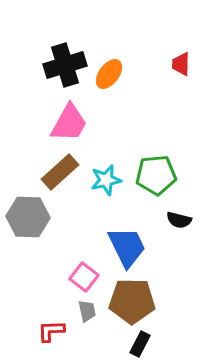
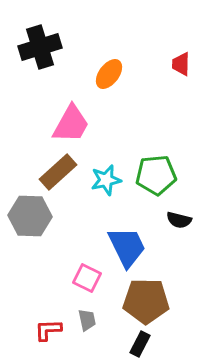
black cross: moved 25 px left, 18 px up
pink trapezoid: moved 2 px right, 1 px down
brown rectangle: moved 2 px left
gray hexagon: moved 2 px right, 1 px up
pink square: moved 3 px right, 1 px down; rotated 12 degrees counterclockwise
brown pentagon: moved 14 px right
gray trapezoid: moved 9 px down
red L-shape: moved 3 px left, 1 px up
